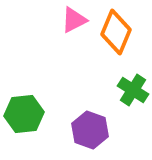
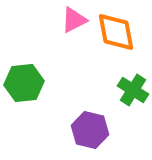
orange diamond: rotated 33 degrees counterclockwise
green hexagon: moved 31 px up
purple hexagon: rotated 6 degrees counterclockwise
